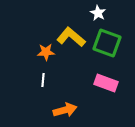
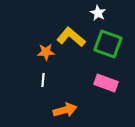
green square: moved 1 px right, 1 px down
